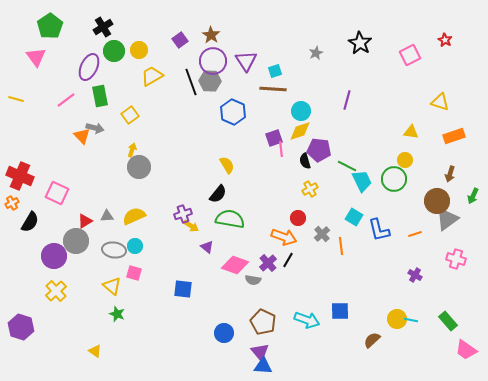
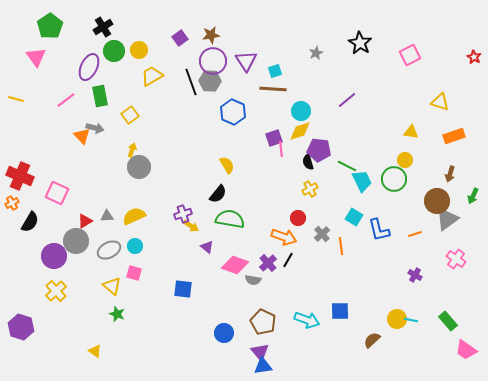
brown star at (211, 35): rotated 30 degrees clockwise
purple square at (180, 40): moved 2 px up
red star at (445, 40): moved 29 px right, 17 px down
purple line at (347, 100): rotated 36 degrees clockwise
black semicircle at (305, 161): moved 3 px right, 1 px down
gray ellipse at (114, 250): moved 5 px left; rotated 35 degrees counterclockwise
pink cross at (456, 259): rotated 18 degrees clockwise
blue triangle at (263, 366): rotated 12 degrees counterclockwise
